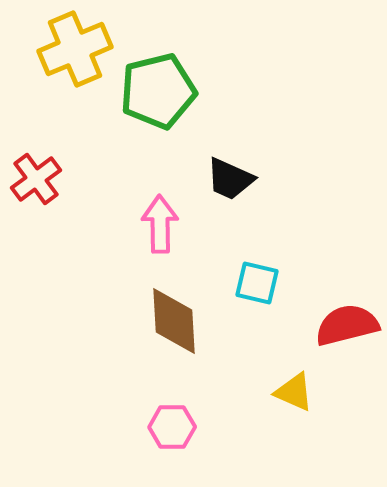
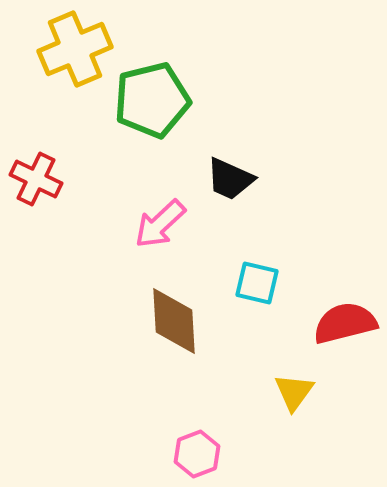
green pentagon: moved 6 px left, 9 px down
red cross: rotated 27 degrees counterclockwise
pink arrow: rotated 132 degrees counterclockwise
red semicircle: moved 2 px left, 2 px up
yellow triangle: rotated 42 degrees clockwise
pink hexagon: moved 25 px right, 27 px down; rotated 21 degrees counterclockwise
